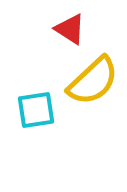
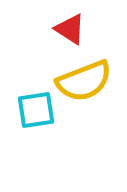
yellow semicircle: moved 9 px left; rotated 22 degrees clockwise
